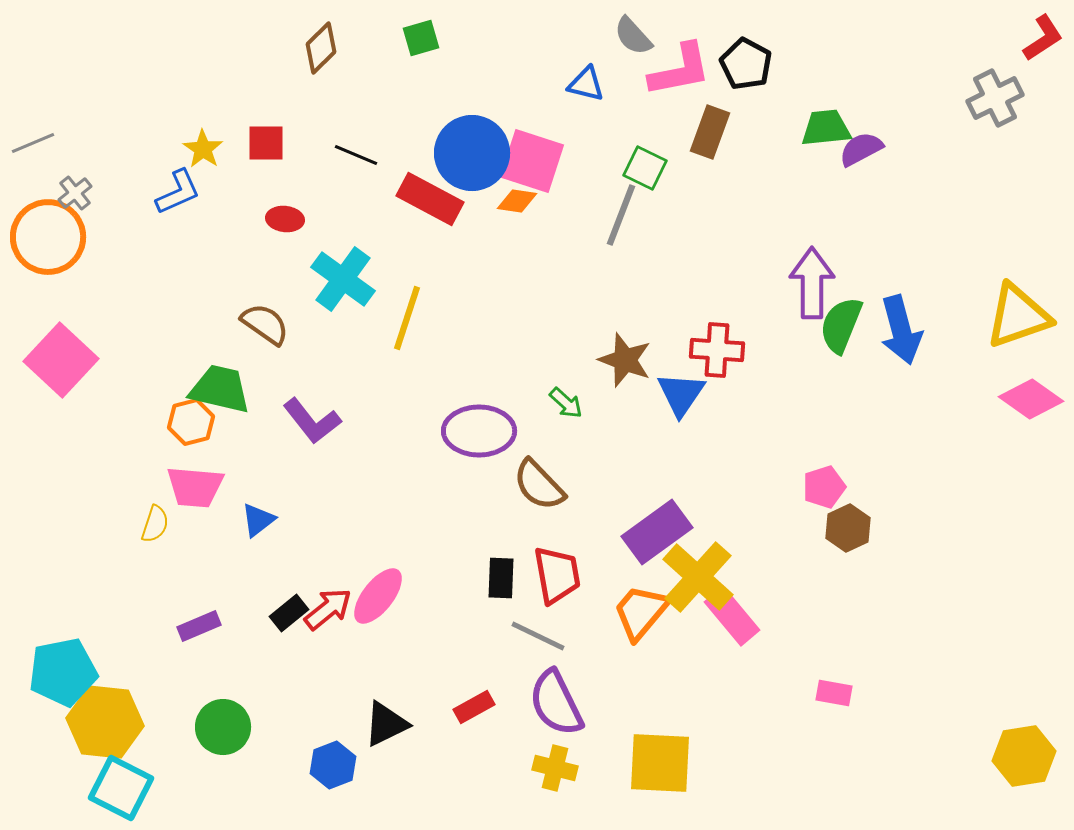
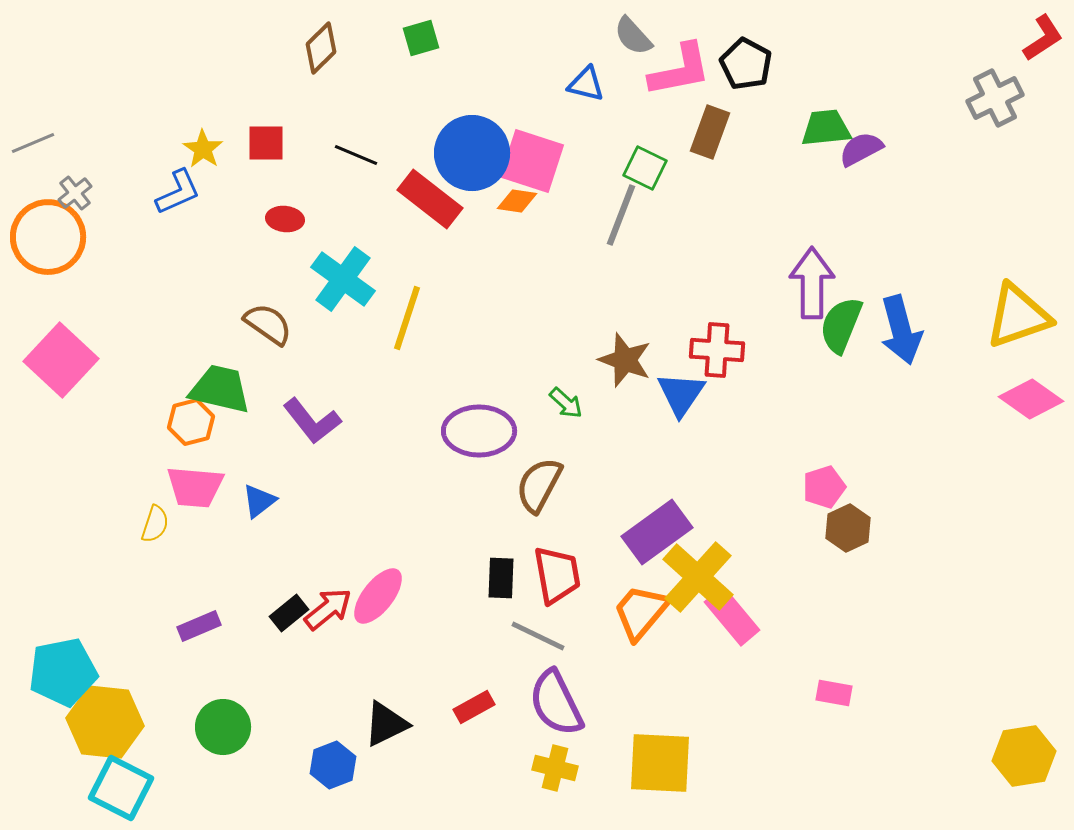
red rectangle at (430, 199): rotated 10 degrees clockwise
brown semicircle at (265, 324): moved 3 px right
brown semicircle at (539, 485): rotated 72 degrees clockwise
blue triangle at (258, 520): moved 1 px right, 19 px up
